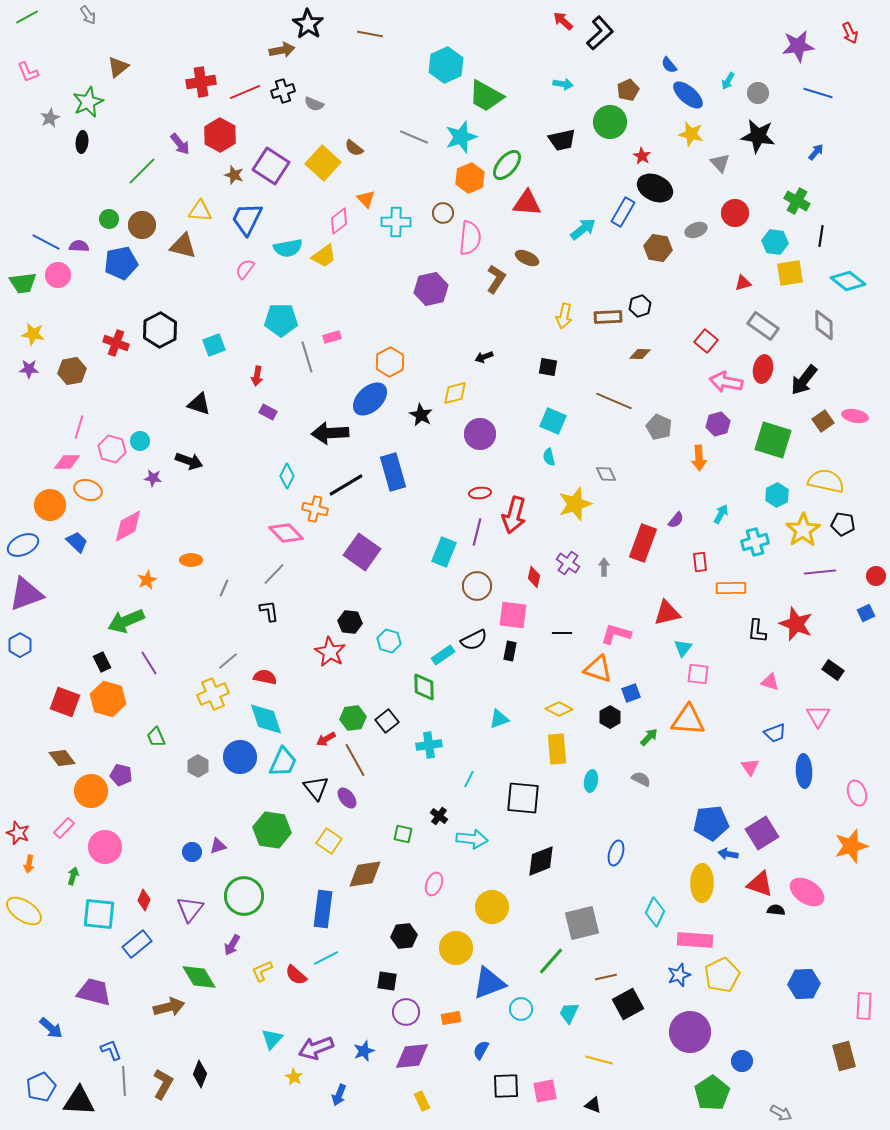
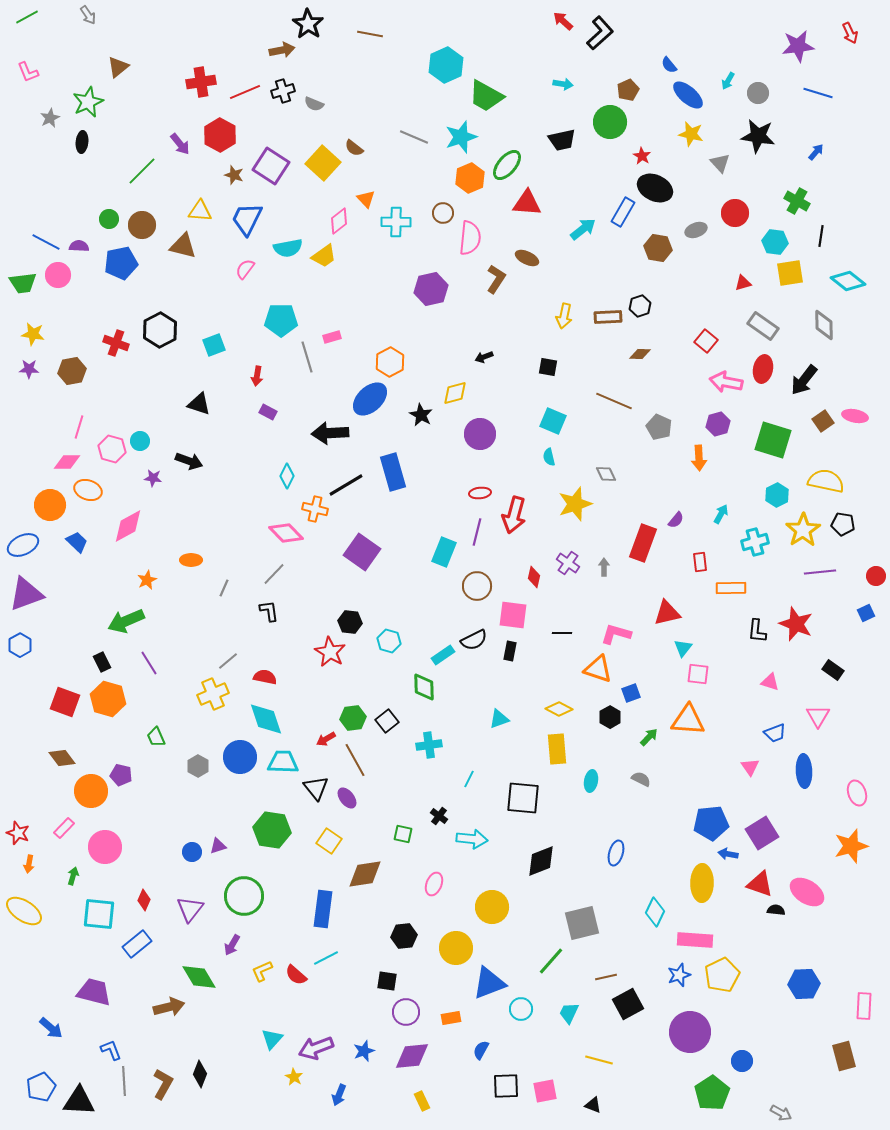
cyan trapezoid at (283, 762): rotated 112 degrees counterclockwise
